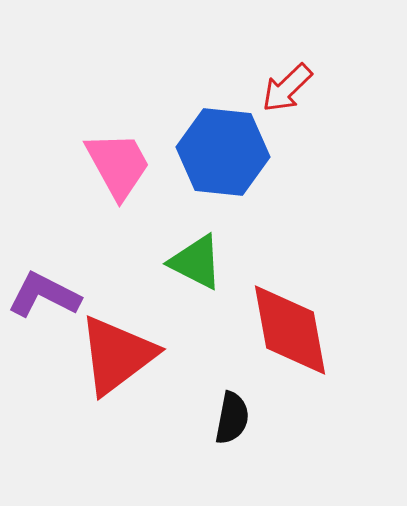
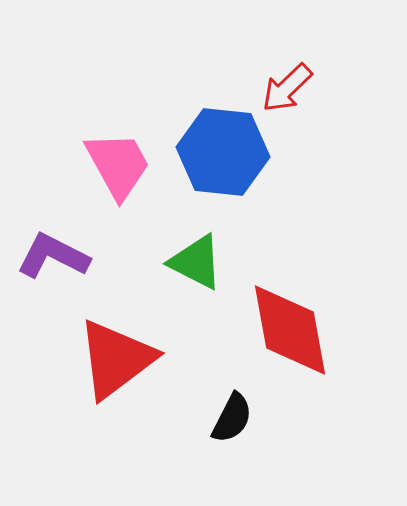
purple L-shape: moved 9 px right, 39 px up
red triangle: moved 1 px left, 4 px down
black semicircle: rotated 16 degrees clockwise
